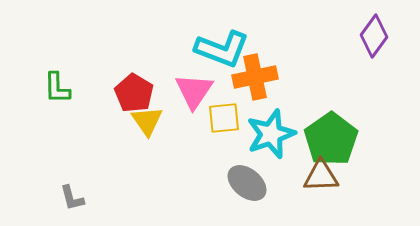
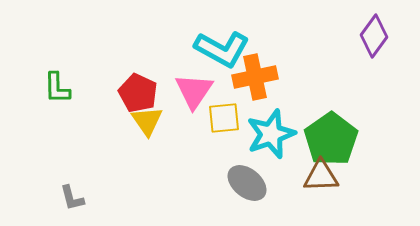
cyan L-shape: rotated 8 degrees clockwise
red pentagon: moved 4 px right; rotated 6 degrees counterclockwise
